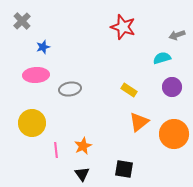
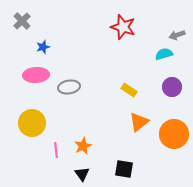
cyan semicircle: moved 2 px right, 4 px up
gray ellipse: moved 1 px left, 2 px up
